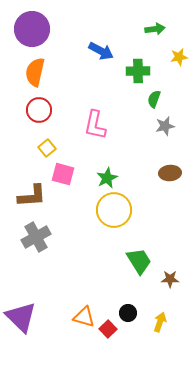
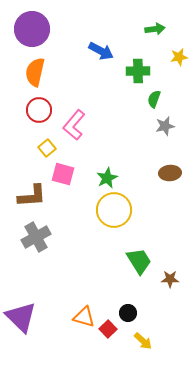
pink L-shape: moved 21 px left; rotated 28 degrees clockwise
yellow arrow: moved 17 px left, 19 px down; rotated 114 degrees clockwise
